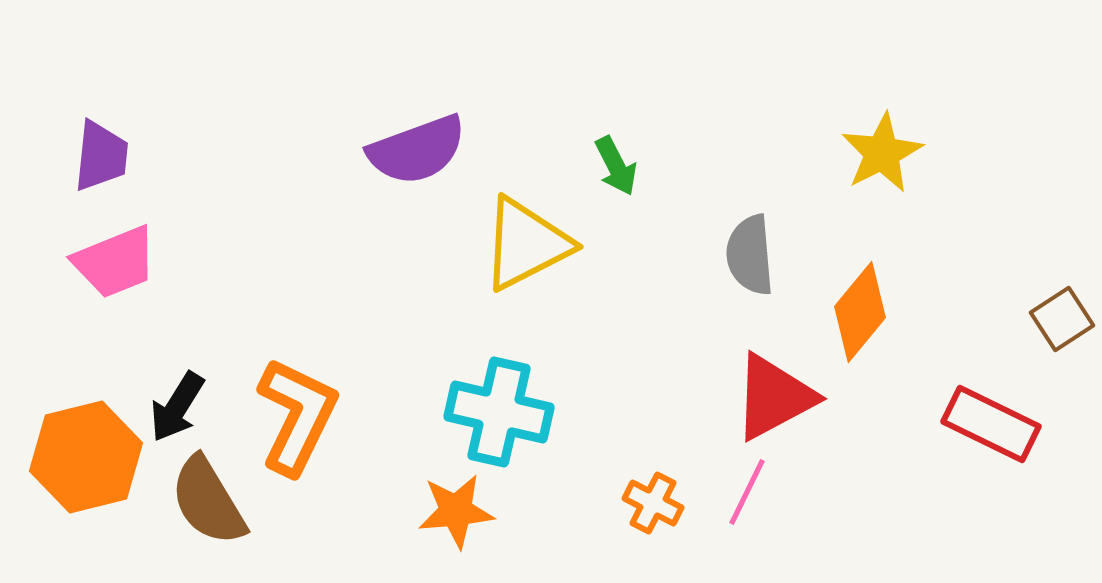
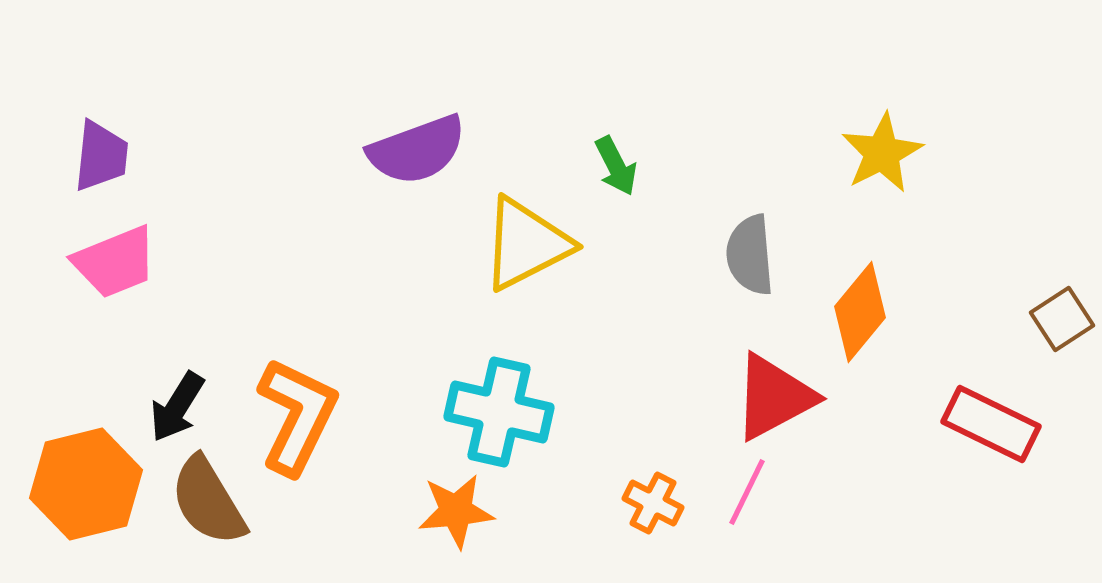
orange hexagon: moved 27 px down
